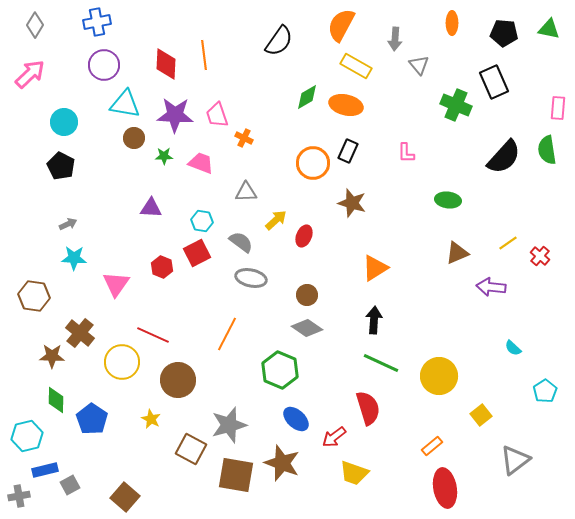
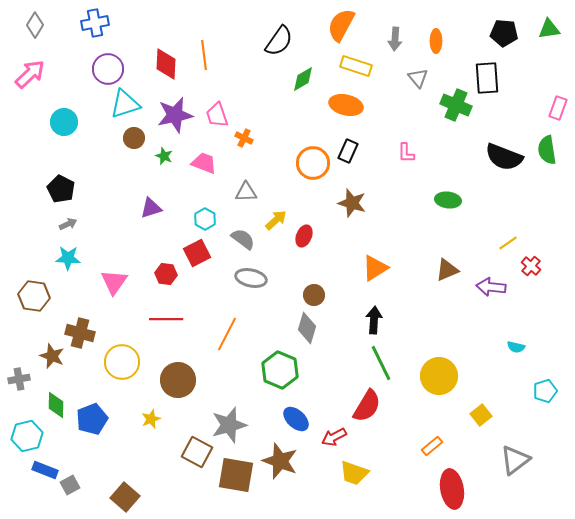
blue cross at (97, 22): moved 2 px left, 1 px down
orange ellipse at (452, 23): moved 16 px left, 18 px down
green triangle at (549, 29): rotated 20 degrees counterclockwise
purple circle at (104, 65): moved 4 px right, 4 px down
gray triangle at (419, 65): moved 1 px left, 13 px down
yellow rectangle at (356, 66): rotated 12 degrees counterclockwise
black rectangle at (494, 82): moved 7 px left, 4 px up; rotated 20 degrees clockwise
green diamond at (307, 97): moved 4 px left, 18 px up
cyan triangle at (125, 104): rotated 28 degrees counterclockwise
pink rectangle at (558, 108): rotated 15 degrees clockwise
purple star at (175, 115): rotated 15 degrees counterclockwise
green star at (164, 156): rotated 24 degrees clockwise
black semicircle at (504, 157): rotated 69 degrees clockwise
pink trapezoid at (201, 163): moved 3 px right
black pentagon at (61, 166): moved 23 px down
purple triangle at (151, 208): rotated 20 degrees counterclockwise
cyan hexagon at (202, 221): moved 3 px right, 2 px up; rotated 20 degrees clockwise
gray semicircle at (241, 242): moved 2 px right, 3 px up
brown triangle at (457, 253): moved 10 px left, 17 px down
red cross at (540, 256): moved 9 px left, 10 px down
cyan star at (74, 258): moved 6 px left
red hexagon at (162, 267): moved 4 px right, 7 px down; rotated 15 degrees counterclockwise
pink triangle at (116, 284): moved 2 px left, 2 px up
brown circle at (307, 295): moved 7 px right
gray diamond at (307, 328): rotated 72 degrees clockwise
brown cross at (80, 333): rotated 24 degrees counterclockwise
red line at (153, 335): moved 13 px right, 16 px up; rotated 24 degrees counterclockwise
cyan semicircle at (513, 348): moved 3 px right, 1 px up; rotated 30 degrees counterclockwise
brown star at (52, 356): rotated 20 degrees clockwise
green line at (381, 363): rotated 39 degrees clockwise
cyan pentagon at (545, 391): rotated 15 degrees clockwise
green diamond at (56, 400): moved 5 px down
red semicircle at (368, 408): moved 1 px left, 2 px up; rotated 48 degrees clockwise
blue pentagon at (92, 419): rotated 16 degrees clockwise
yellow star at (151, 419): rotated 24 degrees clockwise
red arrow at (334, 437): rotated 10 degrees clockwise
brown square at (191, 449): moved 6 px right, 3 px down
brown star at (282, 463): moved 2 px left, 2 px up
blue rectangle at (45, 470): rotated 35 degrees clockwise
red ellipse at (445, 488): moved 7 px right, 1 px down
gray cross at (19, 496): moved 117 px up
